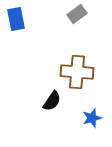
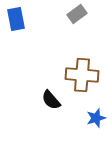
brown cross: moved 5 px right, 3 px down
black semicircle: moved 1 px left, 1 px up; rotated 105 degrees clockwise
blue star: moved 4 px right
